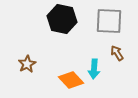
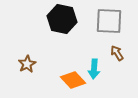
orange diamond: moved 2 px right
